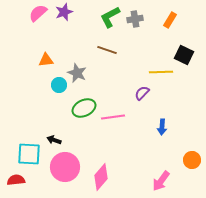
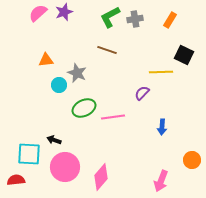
pink arrow: rotated 15 degrees counterclockwise
